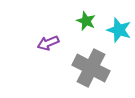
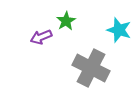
green star: moved 20 px left; rotated 18 degrees clockwise
purple arrow: moved 7 px left, 6 px up
